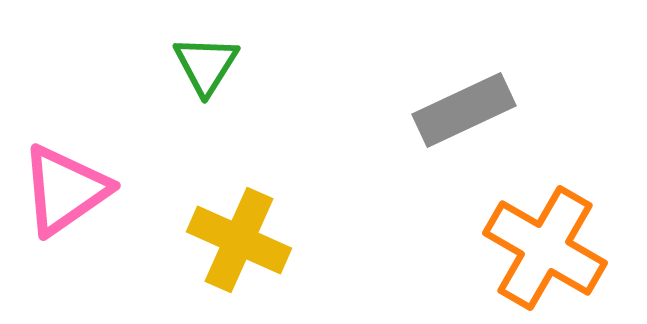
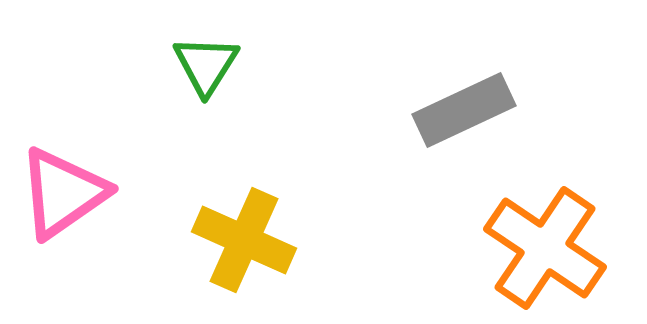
pink triangle: moved 2 px left, 3 px down
yellow cross: moved 5 px right
orange cross: rotated 4 degrees clockwise
